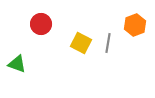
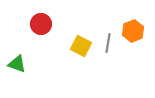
orange hexagon: moved 2 px left, 6 px down
yellow square: moved 3 px down
